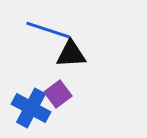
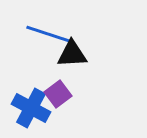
blue line: moved 4 px down
black triangle: moved 1 px right
